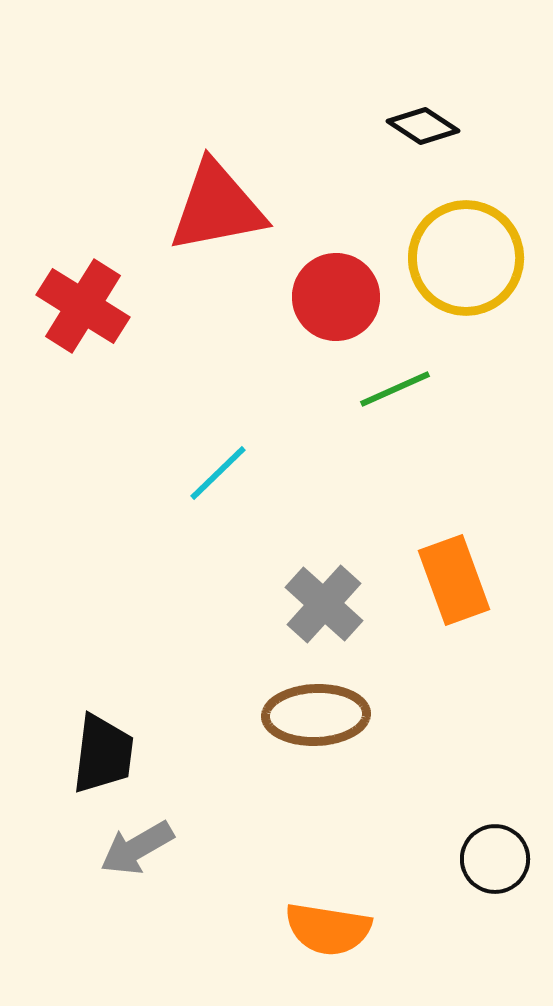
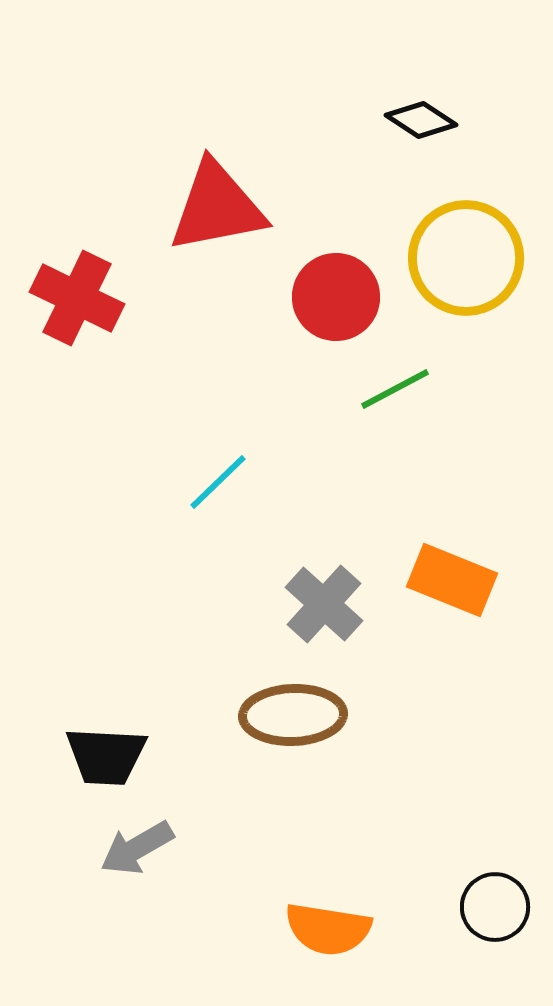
black diamond: moved 2 px left, 6 px up
red cross: moved 6 px left, 8 px up; rotated 6 degrees counterclockwise
green line: rotated 4 degrees counterclockwise
cyan line: moved 9 px down
orange rectangle: moved 2 px left; rotated 48 degrees counterclockwise
brown ellipse: moved 23 px left
black trapezoid: moved 3 px right, 2 px down; rotated 86 degrees clockwise
black circle: moved 48 px down
